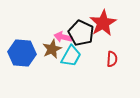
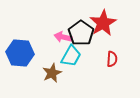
black pentagon: rotated 10 degrees clockwise
brown star: moved 24 px down
blue hexagon: moved 2 px left
